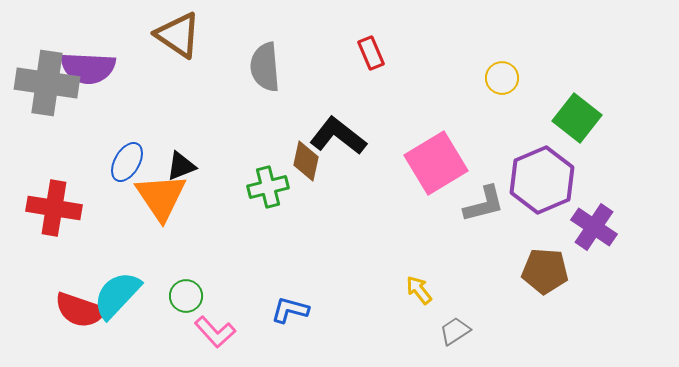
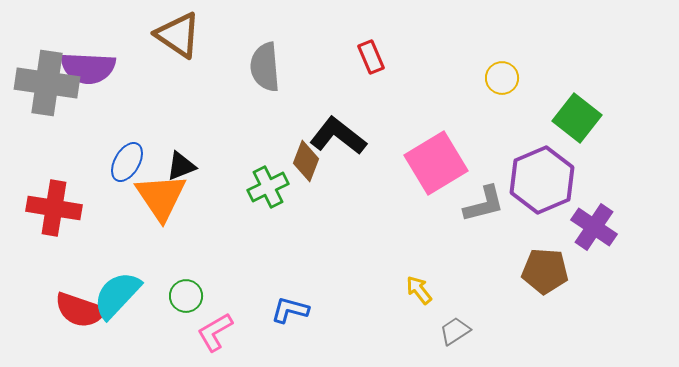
red rectangle: moved 4 px down
brown diamond: rotated 9 degrees clockwise
green cross: rotated 12 degrees counterclockwise
pink L-shape: rotated 102 degrees clockwise
